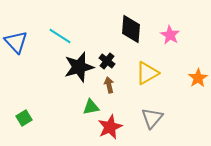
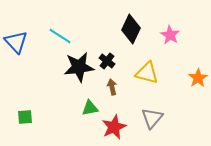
black diamond: rotated 20 degrees clockwise
black star: rotated 8 degrees clockwise
yellow triangle: rotated 45 degrees clockwise
brown arrow: moved 3 px right, 2 px down
green triangle: moved 1 px left, 1 px down
green square: moved 1 px right, 1 px up; rotated 28 degrees clockwise
red star: moved 4 px right
